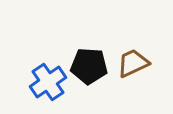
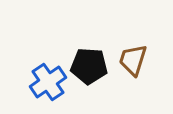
brown trapezoid: moved 3 px up; rotated 48 degrees counterclockwise
